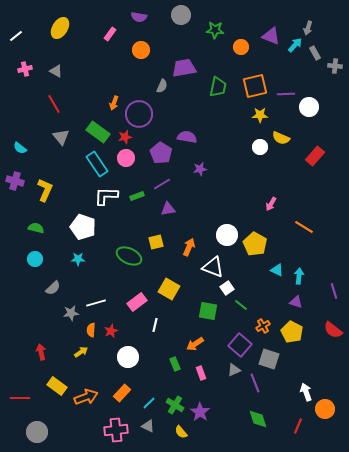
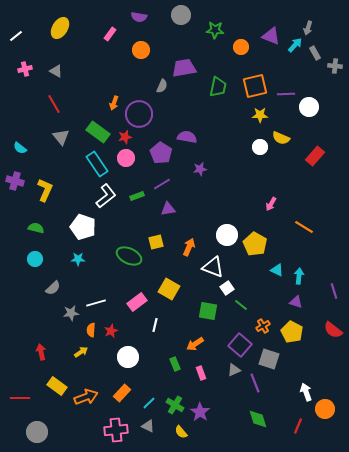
white L-shape at (106, 196): rotated 140 degrees clockwise
